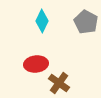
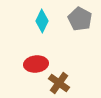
gray pentagon: moved 6 px left, 3 px up
